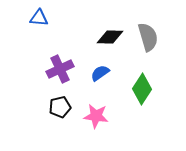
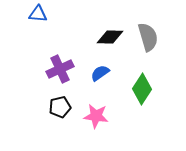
blue triangle: moved 1 px left, 4 px up
